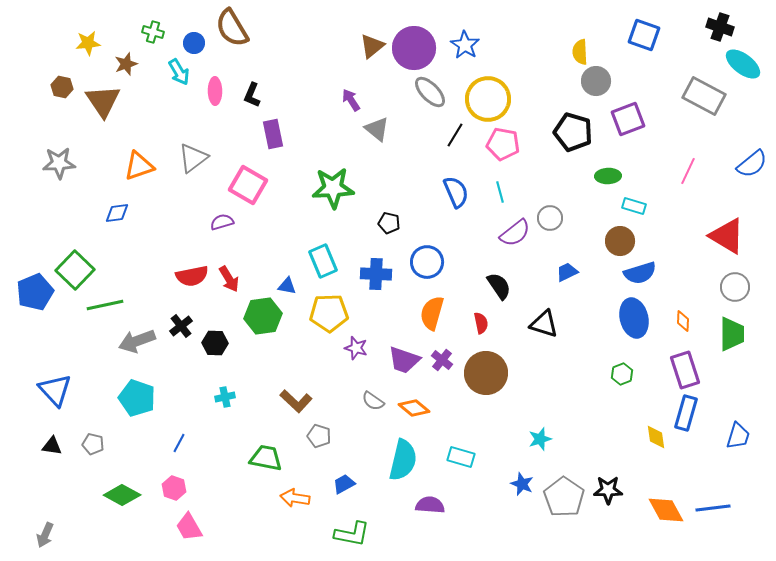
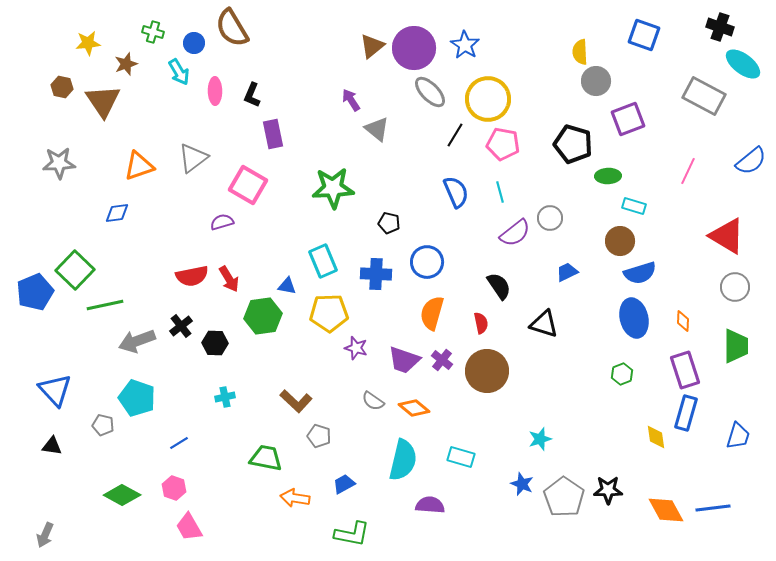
black pentagon at (573, 132): moved 12 px down
blue semicircle at (752, 164): moved 1 px left, 3 px up
green trapezoid at (732, 334): moved 4 px right, 12 px down
brown circle at (486, 373): moved 1 px right, 2 px up
blue line at (179, 443): rotated 30 degrees clockwise
gray pentagon at (93, 444): moved 10 px right, 19 px up
